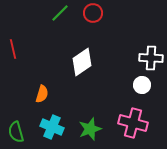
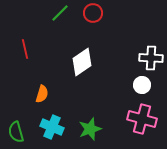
red line: moved 12 px right
pink cross: moved 9 px right, 4 px up
